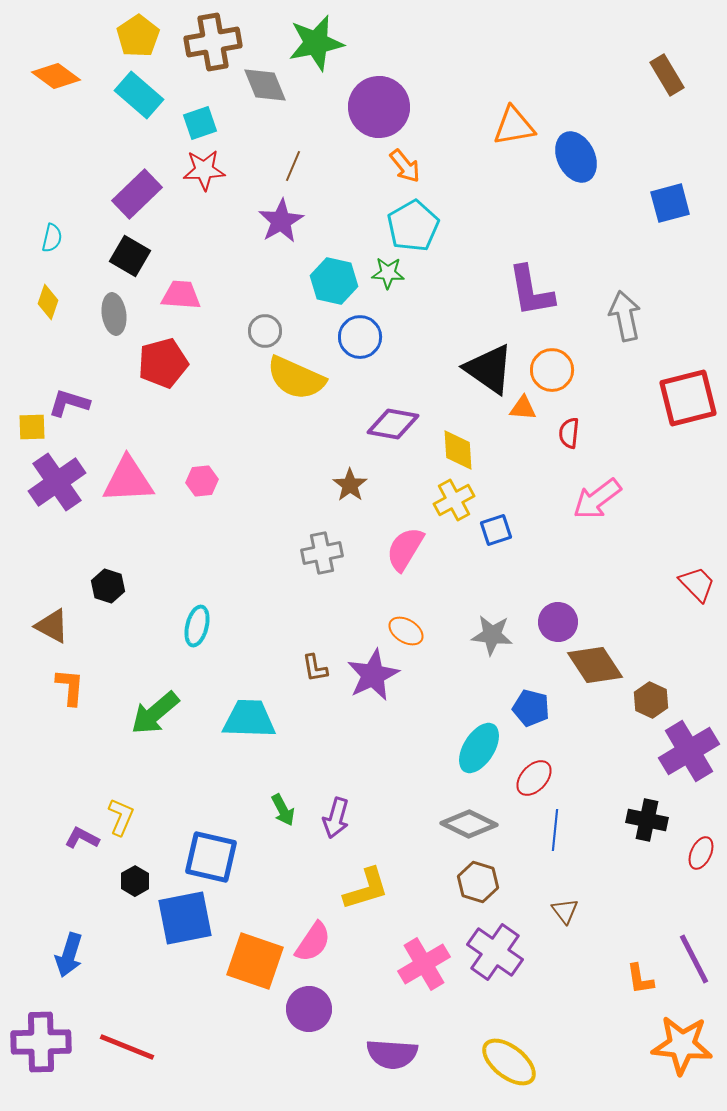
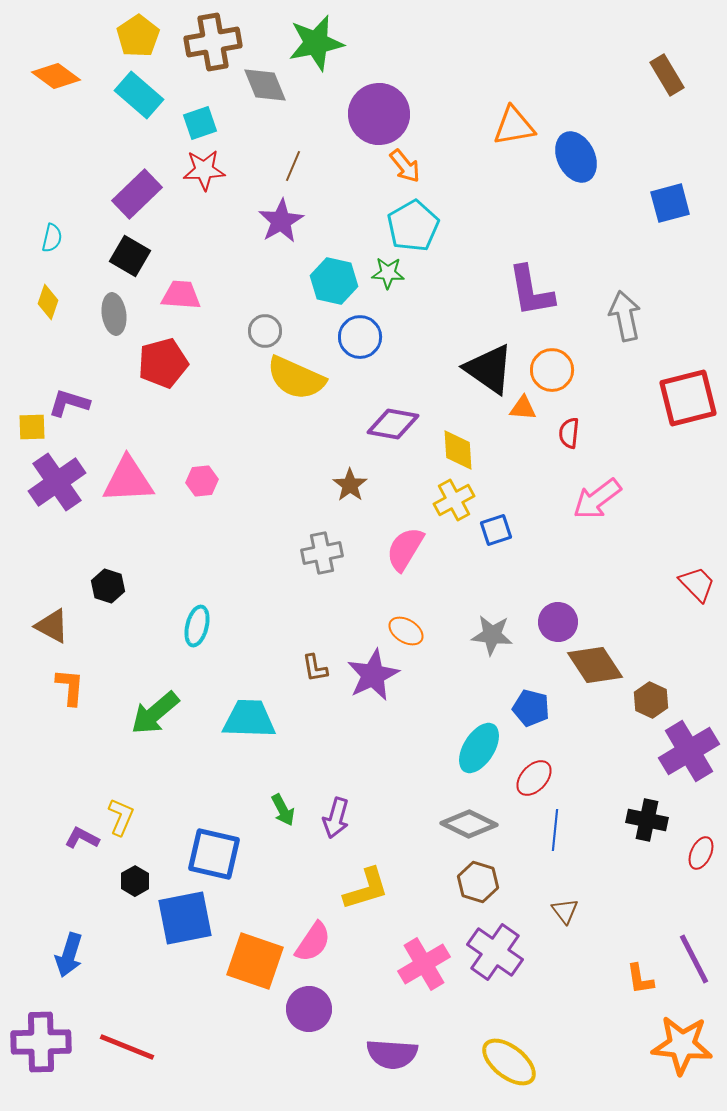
purple circle at (379, 107): moved 7 px down
blue square at (211, 857): moved 3 px right, 3 px up
